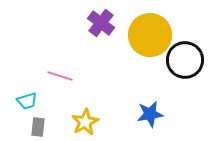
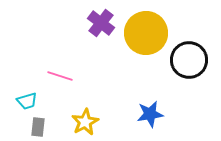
yellow circle: moved 4 px left, 2 px up
black circle: moved 4 px right
